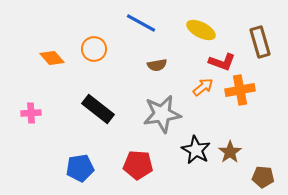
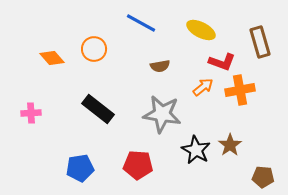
brown semicircle: moved 3 px right, 1 px down
gray star: rotated 18 degrees clockwise
brown star: moved 7 px up
